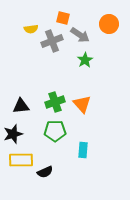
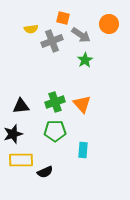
gray arrow: moved 1 px right
